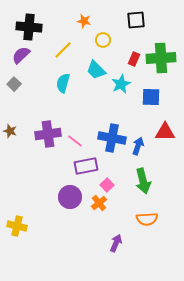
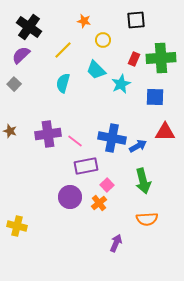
black cross: rotated 30 degrees clockwise
blue square: moved 4 px right
blue arrow: rotated 42 degrees clockwise
